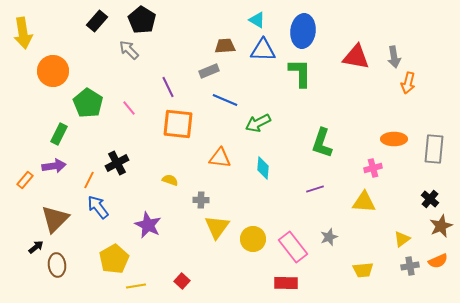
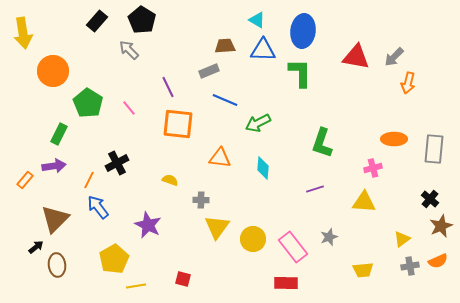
gray arrow at (394, 57): rotated 55 degrees clockwise
red square at (182, 281): moved 1 px right, 2 px up; rotated 28 degrees counterclockwise
